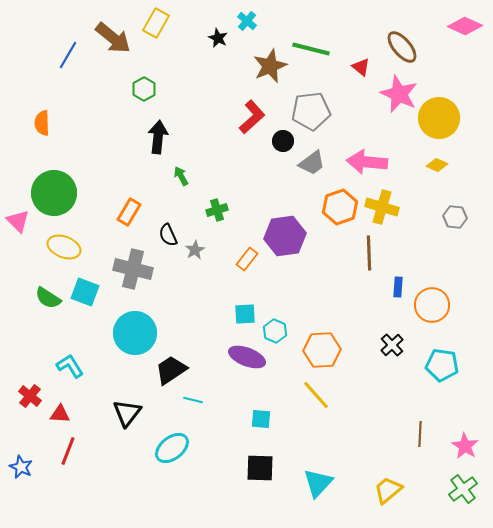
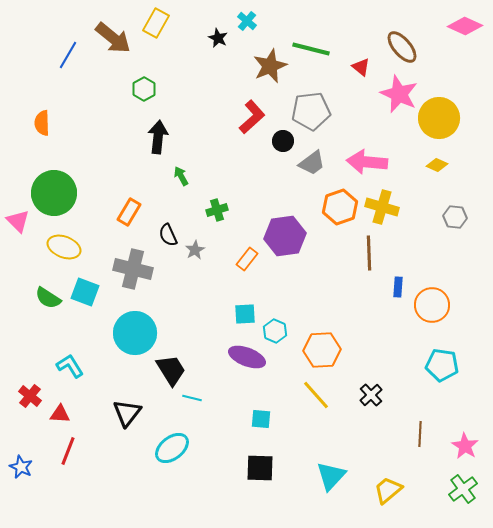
black cross at (392, 345): moved 21 px left, 50 px down
black trapezoid at (171, 370): rotated 92 degrees clockwise
cyan line at (193, 400): moved 1 px left, 2 px up
cyan triangle at (318, 483): moved 13 px right, 7 px up
